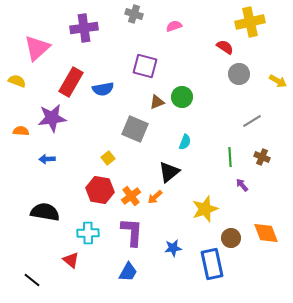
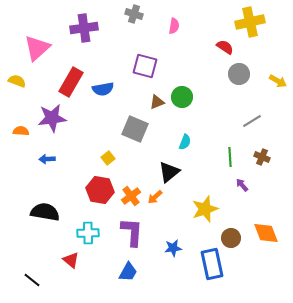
pink semicircle: rotated 119 degrees clockwise
